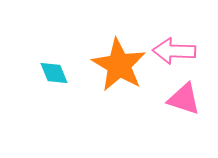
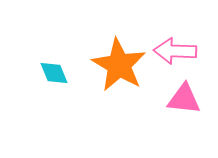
pink arrow: moved 1 px right
pink triangle: rotated 12 degrees counterclockwise
